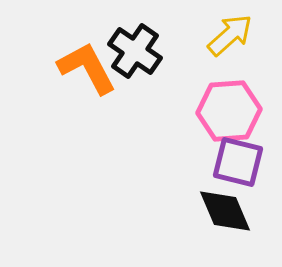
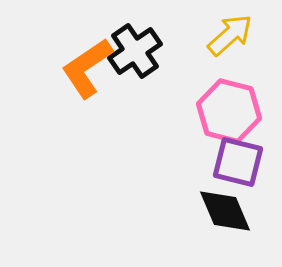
black cross: rotated 20 degrees clockwise
orange L-shape: rotated 96 degrees counterclockwise
pink hexagon: rotated 18 degrees clockwise
